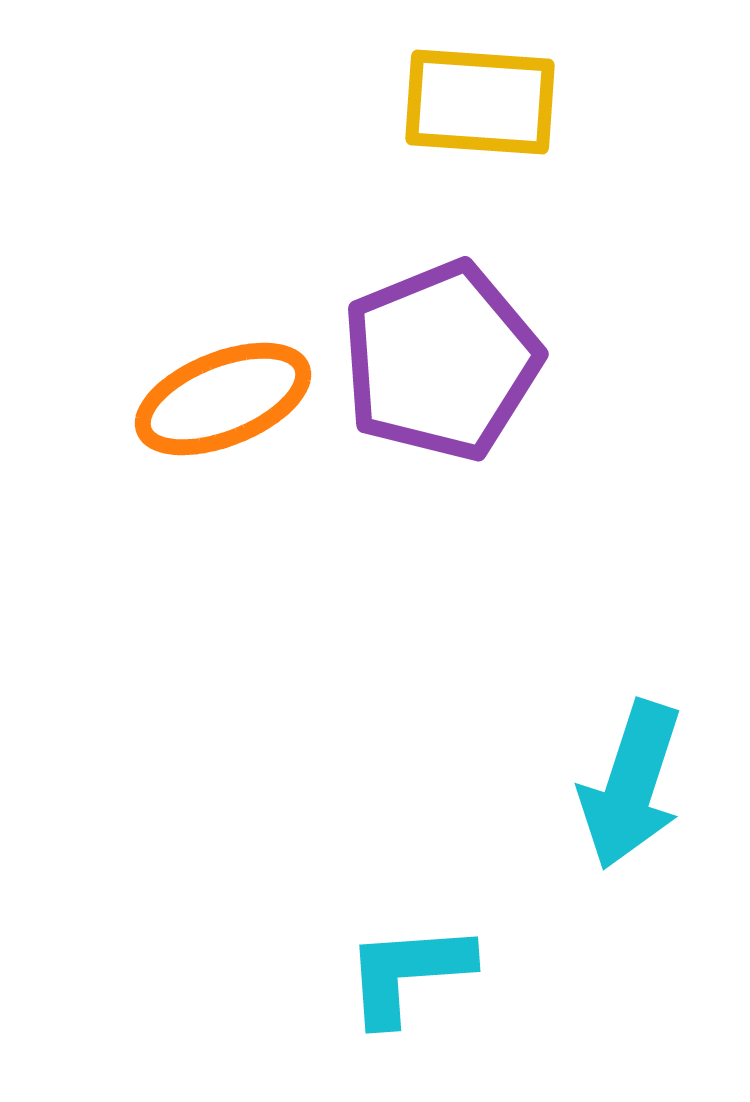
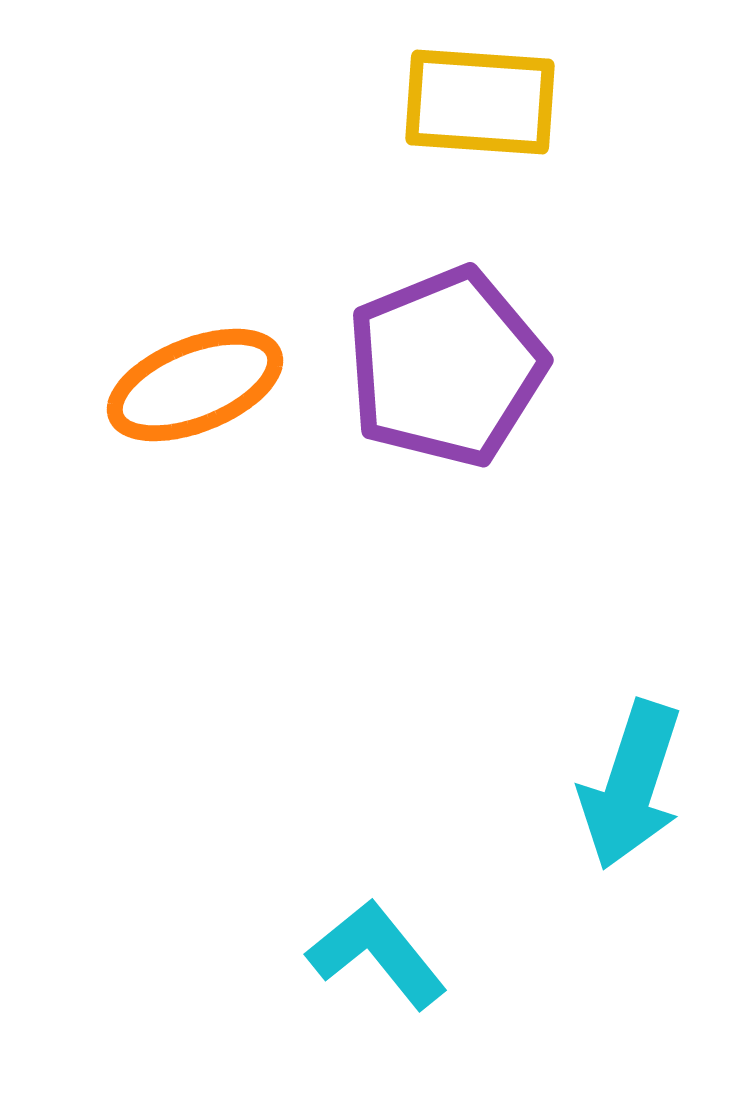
purple pentagon: moved 5 px right, 6 px down
orange ellipse: moved 28 px left, 14 px up
cyan L-shape: moved 31 px left, 19 px up; rotated 55 degrees clockwise
